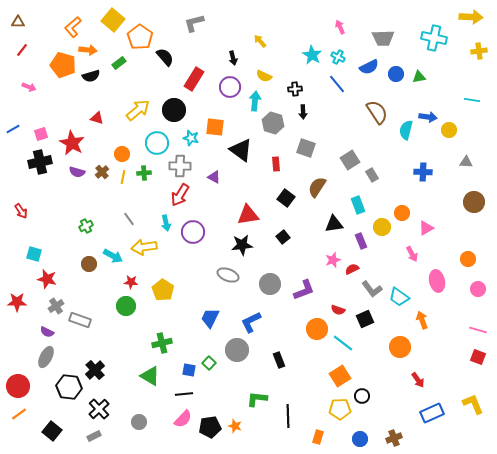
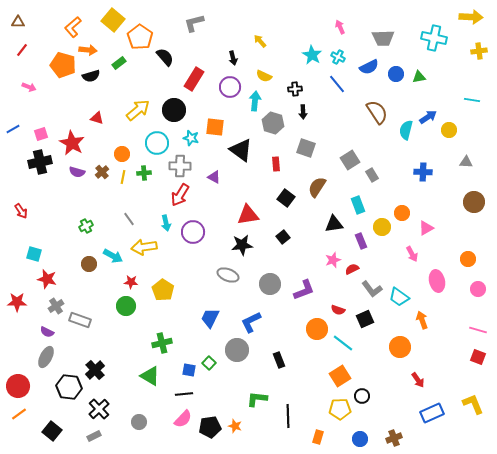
blue arrow at (428, 117): rotated 42 degrees counterclockwise
